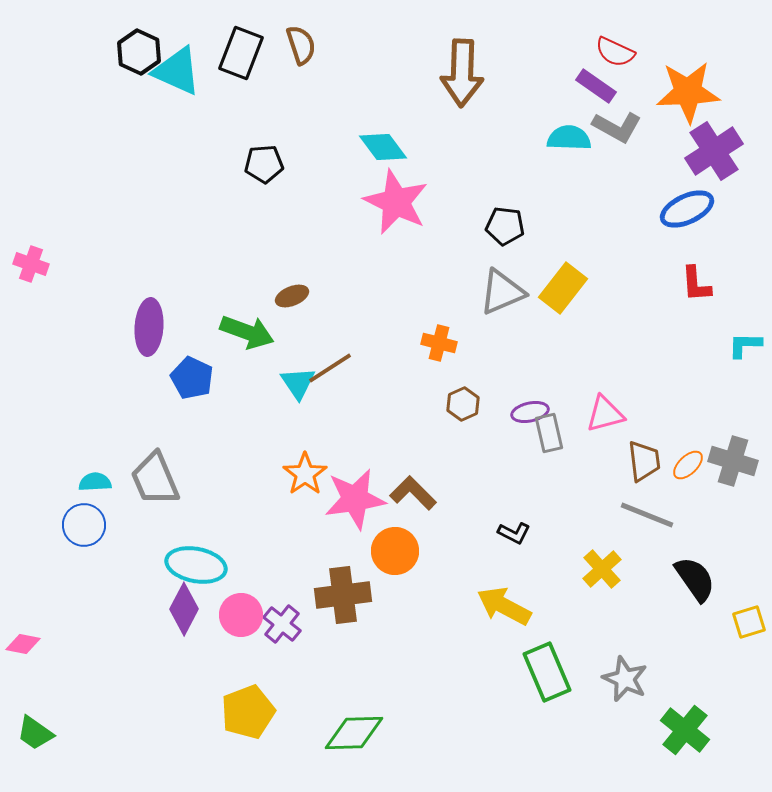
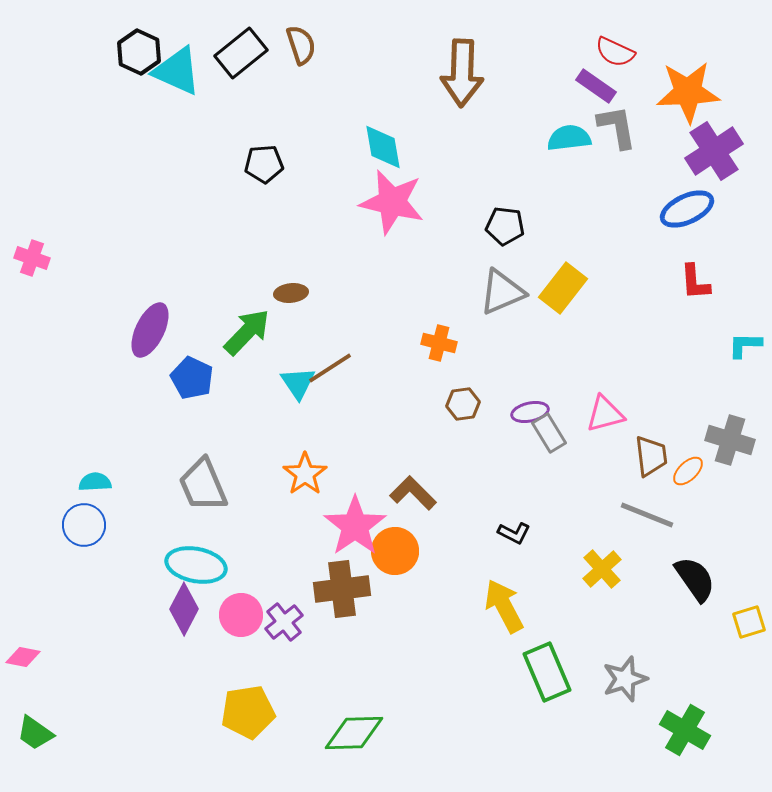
black rectangle at (241, 53): rotated 30 degrees clockwise
gray L-shape at (617, 127): rotated 129 degrees counterclockwise
cyan semicircle at (569, 138): rotated 9 degrees counterclockwise
cyan diamond at (383, 147): rotated 27 degrees clockwise
pink star at (396, 202): moved 4 px left; rotated 12 degrees counterclockwise
pink cross at (31, 264): moved 1 px right, 6 px up
red L-shape at (696, 284): moved 1 px left, 2 px up
brown ellipse at (292, 296): moved 1 px left, 3 px up; rotated 16 degrees clockwise
purple ellipse at (149, 327): moved 1 px right, 3 px down; rotated 22 degrees clockwise
green arrow at (247, 332): rotated 66 degrees counterclockwise
brown hexagon at (463, 404): rotated 16 degrees clockwise
gray rectangle at (549, 433): rotated 18 degrees counterclockwise
brown trapezoid at (644, 461): moved 7 px right, 5 px up
gray cross at (733, 461): moved 3 px left, 21 px up
orange ellipse at (688, 465): moved 6 px down
gray trapezoid at (155, 479): moved 48 px right, 6 px down
pink star at (355, 499): moved 27 px down; rotated 26 degrees counterclockwise
brown cross at (343, 595): moved 1 px left, 6 px up
yellow arrow at (504, 606): rotated 34 degrees clockwise
purple cross at (282, 624): moved 2 px right, 2 px up; rotated 12 degrees clockwise
pink diamond at (23, 644): moved 13 px down
gray star at (625, 679): rotated 30 degrees clockwise
yellow pentagon at (248, 712): rotated 12 degrees clockwise
green cross at (685, 730): rotated 9 degrees counterclockwise
